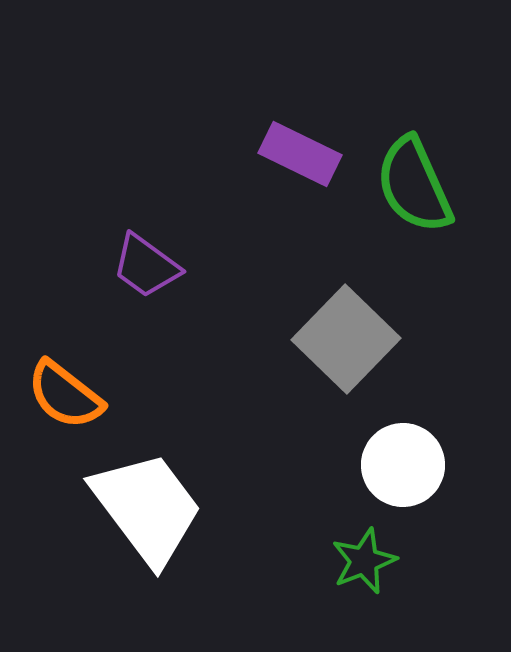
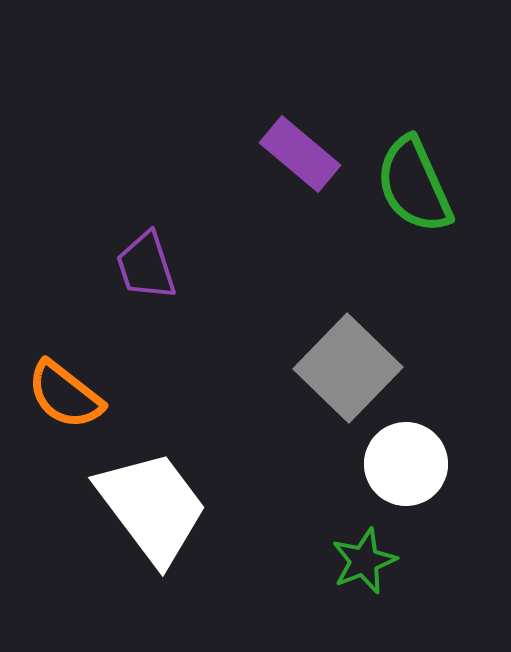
purple rectangle: rotated 14 degrees clockwise
purple trapezoid: rotated 36 degrees clockwise
gray square: moved 2 px right, 29 px down
white circle: moved 3 px right, 1 px up
white trapezoid: moved 5 px right, 1 px up
